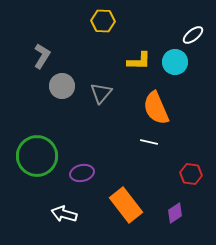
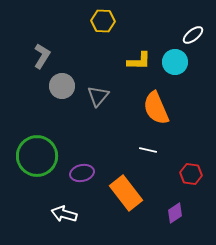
gray triangle: moved 3 px left, 3 px down
white line: moved 1 px left, 8 px down
orange rectangle: moved 12 px up
